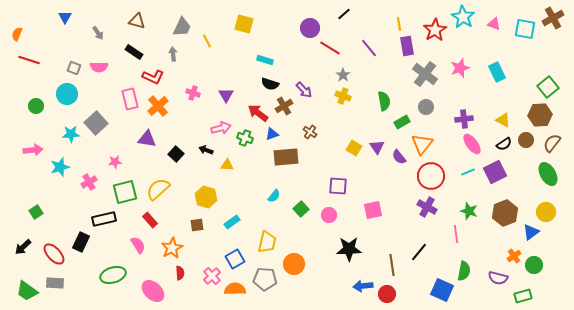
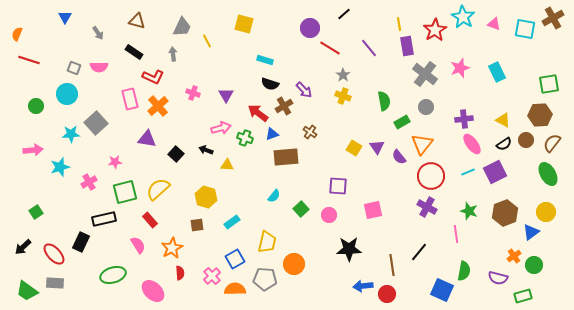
green square at (548, 87): moved 1 px right, 3 px up; rotated 30 degrees clockwise
